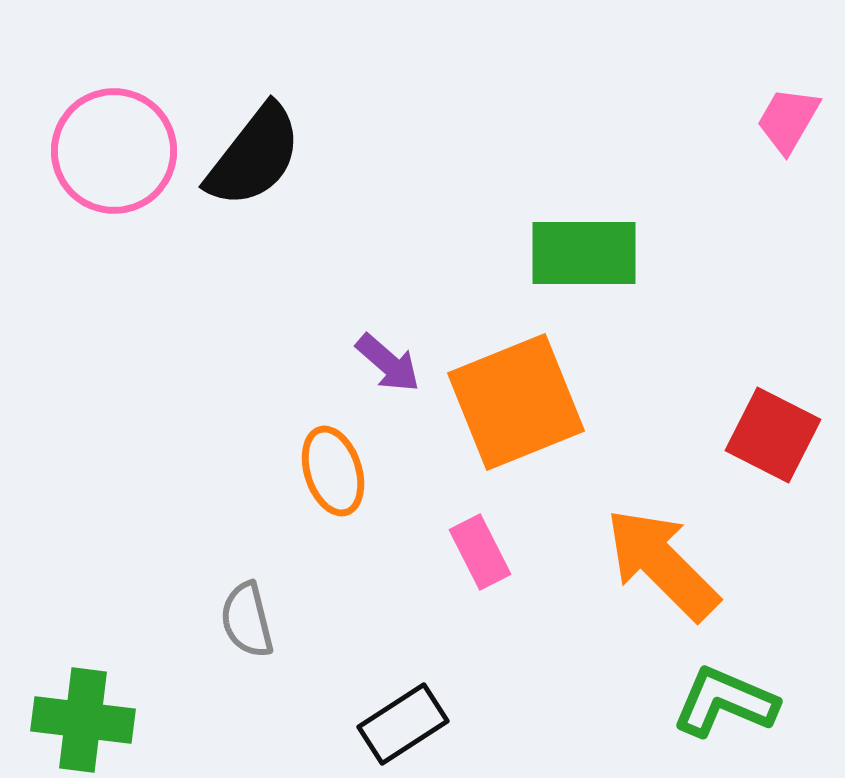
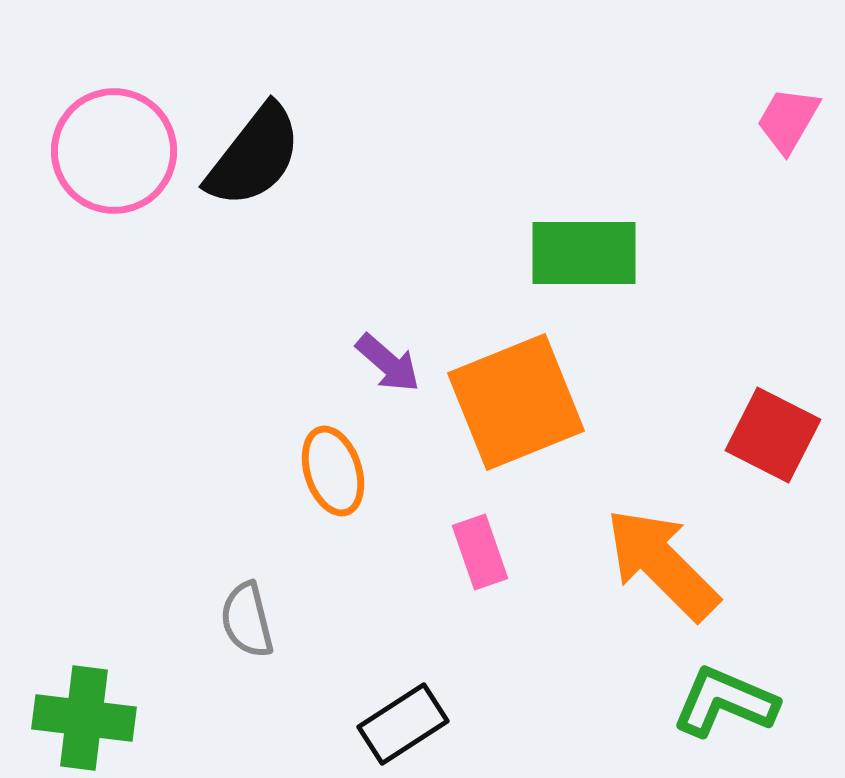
pink rectangle: rotated 8 degrees clockwise
green cross: moved 1 px right, 2 px up
